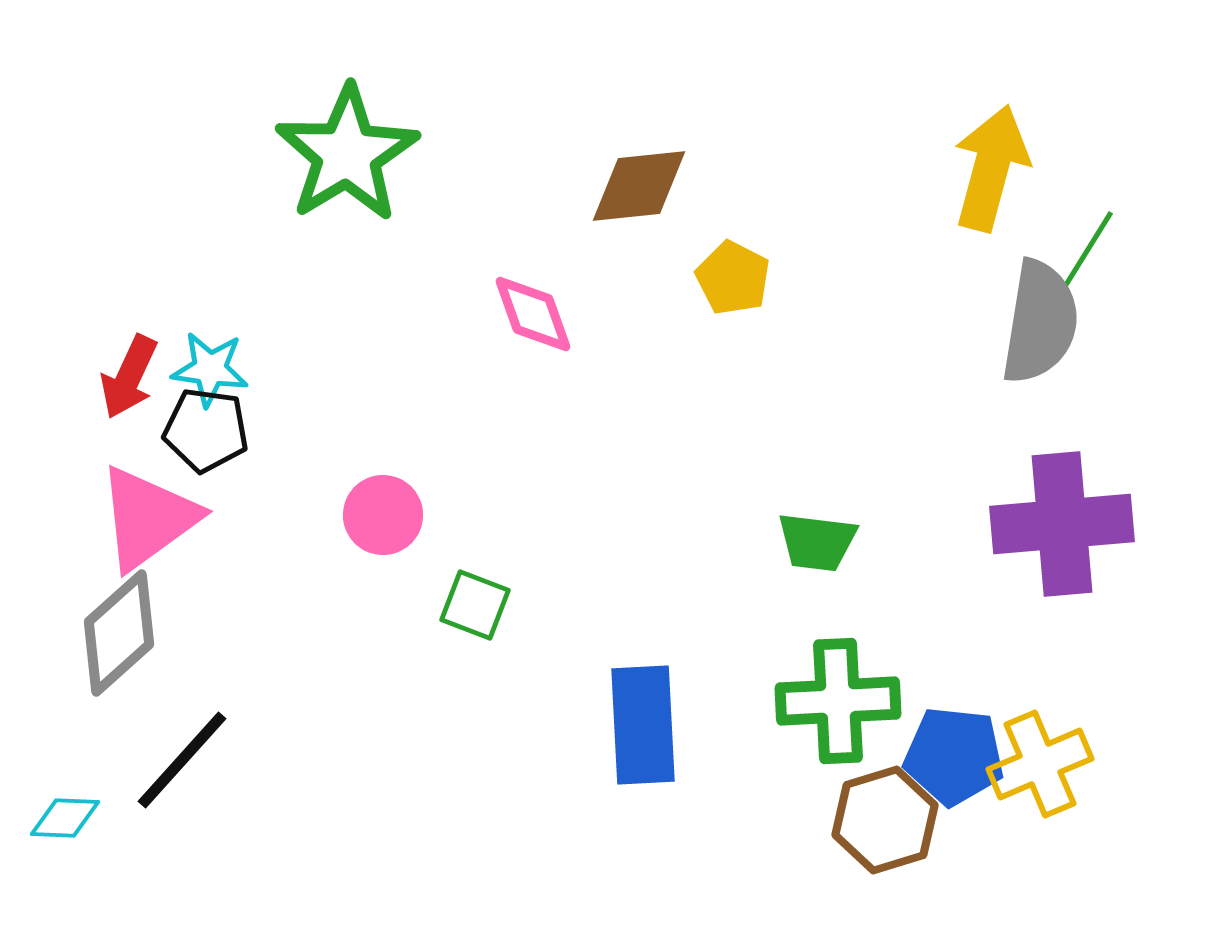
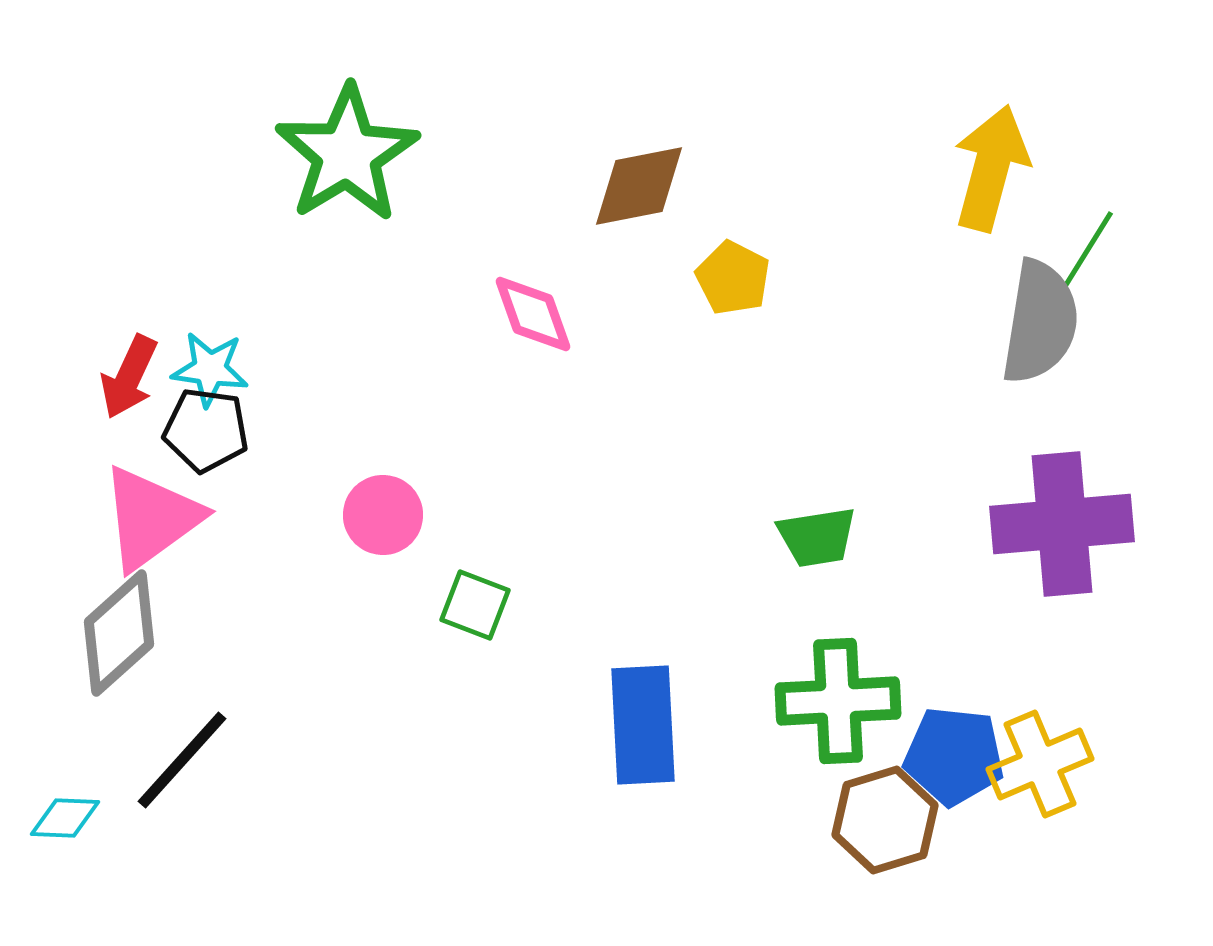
brown diamond: rotated 5 degrees counterclockwise
pink triangle: moved 3 px right
green trapezoid: moved 5 px up; rotated 16 degrees counterclockwise
